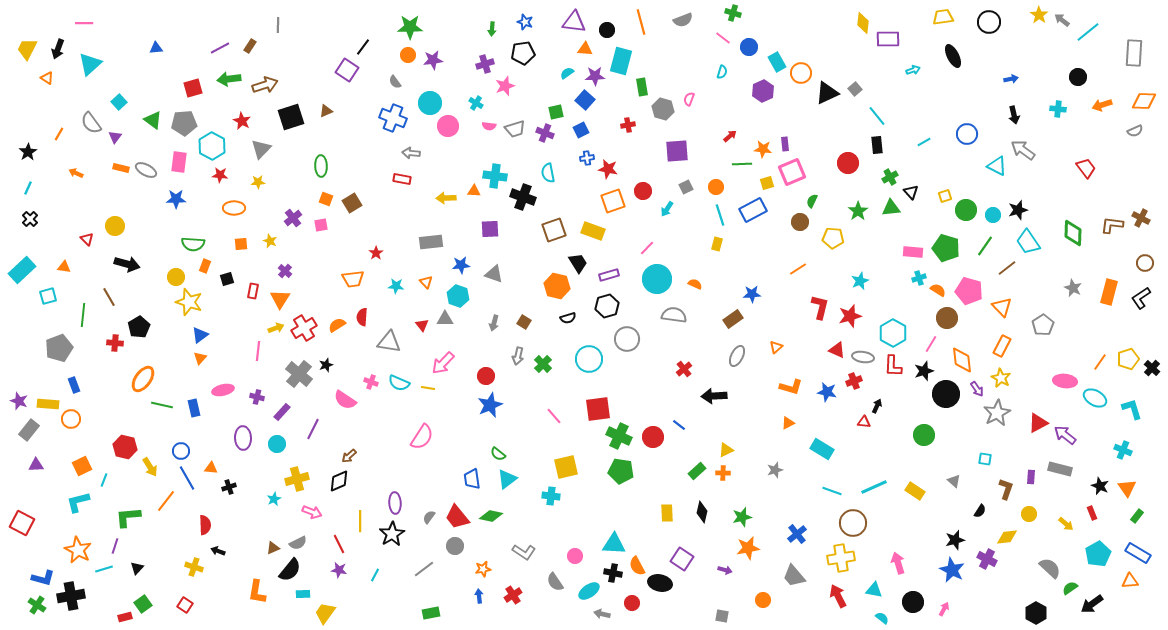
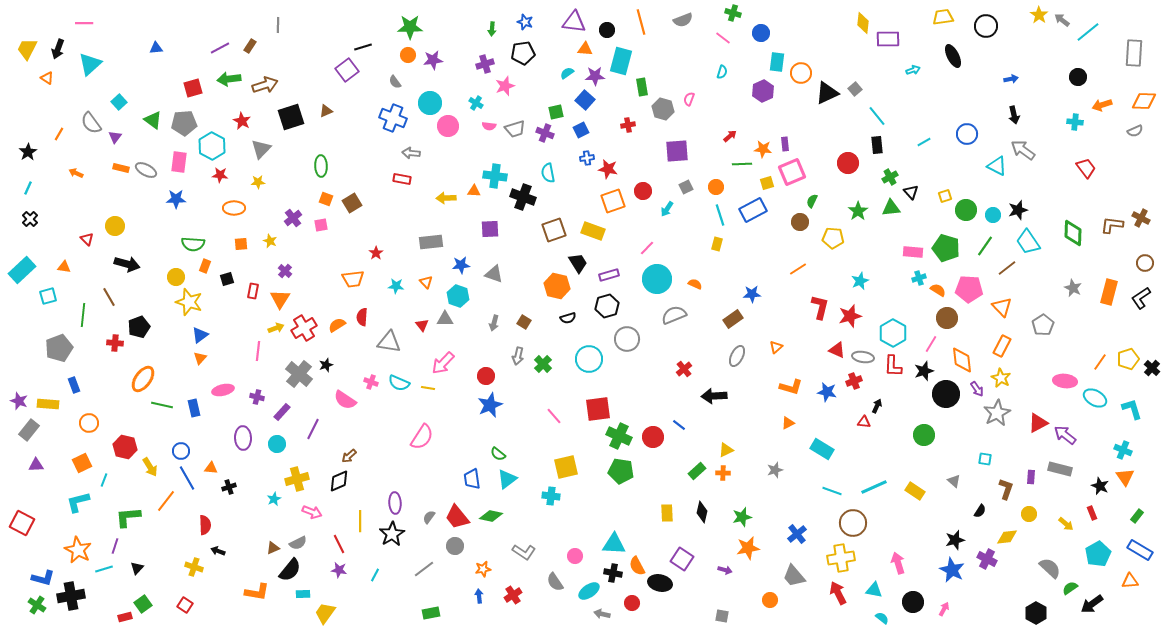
black circle at (989, 22): moved 3 px left, 4 px down
black line at (363, 47): rotated 36 degrees clockwise
blue circle at (749, 47): moved 12 px right, 14 px up
cyan rectangle at (777, 62): rotated 36 degrees clockwise
purple square at (347, 70): rotated 20 degrees clockwise
cyan cross at (1058, 109): moved 17 px right, 13 px down
pink pentagon at (969, 291): moved 2 px up; rotated 12 degrees counterclockwise
gray semicircle at (674, 315): rotated 30 degrees counterclockwise
black pentagon at (139, 327): rotated 10 degrees clockwise
orange circle at (71, 419): moved 18 px right, 4 px down
orange square at (82, 466): moved 3 px up
orange triangle at (1127, 488): moved 2 px left, 11 px up
blue rectangle at (1138, 553): moved 2 px right, 3 px up
orange L-shape at (257, 592): rotated 90 degrees counterclockwise
red arrow at (838, 596): moved 3 px up
orange circle at (763, 600): moved 7 px right
